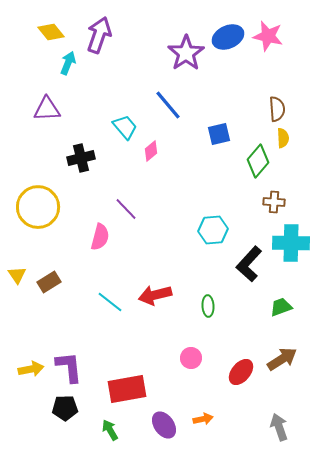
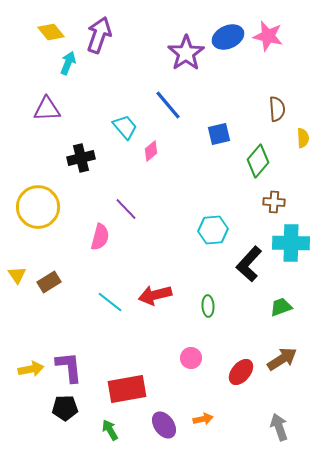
yellow semicircle: moved 20 px right
